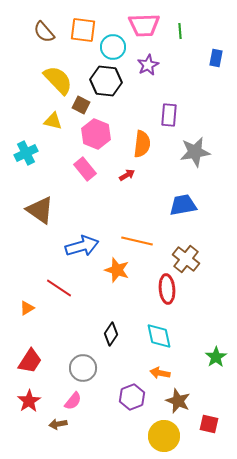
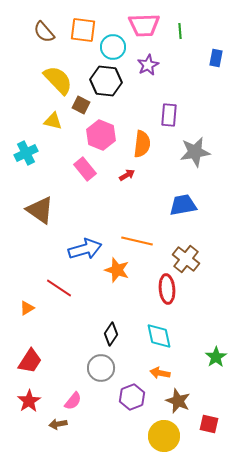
pink hexagon: moved 5 px right, 1 px down
blue arrow: moved 3 px right, 3 px down
gray circle: moved 18 px right
